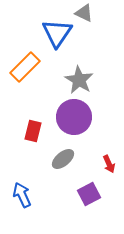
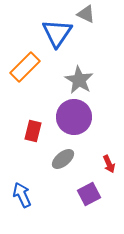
gray triangle: moved 2 px right, 1 px down
